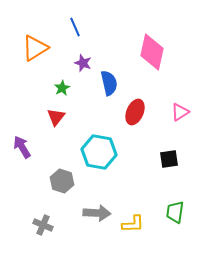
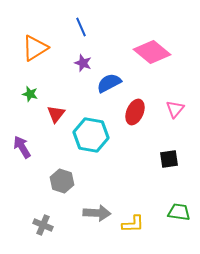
blue line: moved 6 px right
pink diamond: rotated 63 degrees counterclockwise
blue semicircle: rotated 105 degrees counterclockwise
green star: moved 32 px left, 6 px down; rotated 28 degrees counterclockwise
pink triangle: moved 5 px left, 3 px up; rotated 18 degrees counterclockwise
red triangle: moved 3 px up
cyan hexagon: moved 8 px left, 17 px up
green trapezoid: moved 4 px right; rotated 90 degrees clockwise
